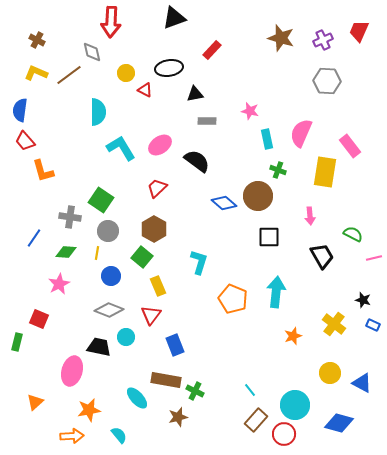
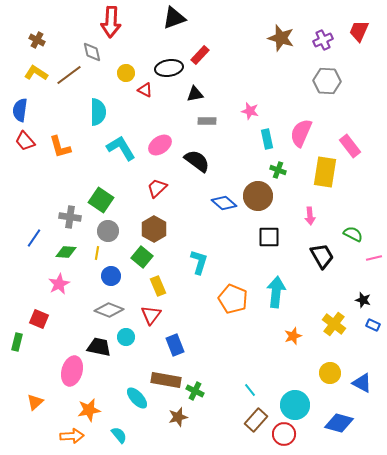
red rectangle at (212, 50): moved 12 px left, 5 px down
yellow L-shape at (36, 73): rotated 10 degrees clockwise
orange L-shape at (43, 171): moved 17 px right, 24 px up
